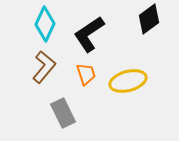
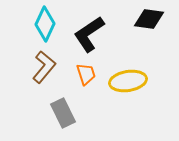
black diamond: rotated 44 degrees clockwise
yellow ellipse: rotated 6 degrees clockwise
